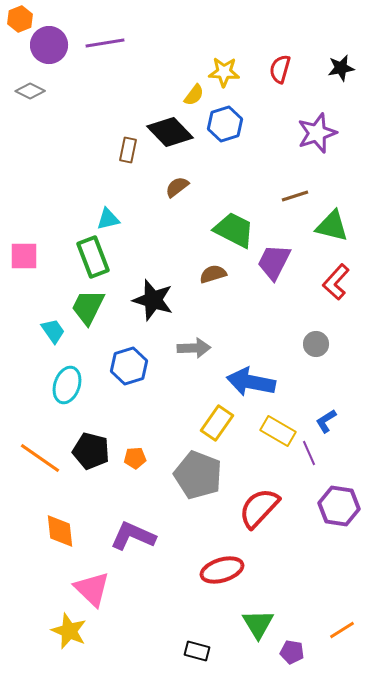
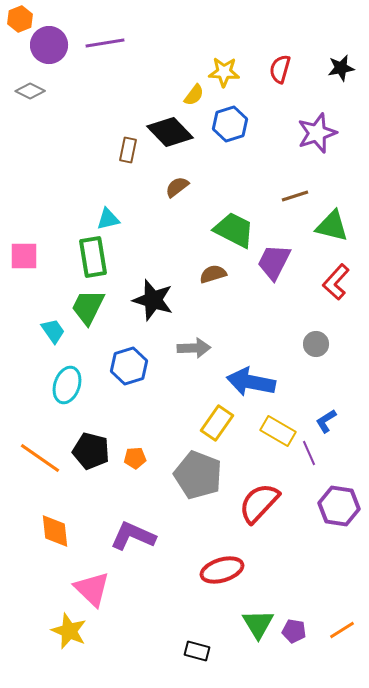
blue hexagon at (225, 124): moved 5 px right
green rectangle at (93, 257): rotated 12 degrees clockwise
red semicircle at (259, 508): moved 5 px up
orange diamond at (60, 531): moved 5 px left
purple pentagon at (292, 652): moved 2 px right, 21 px up
